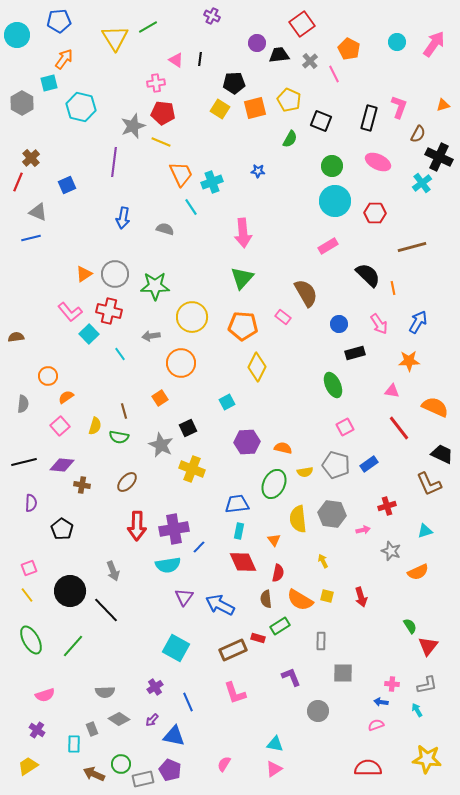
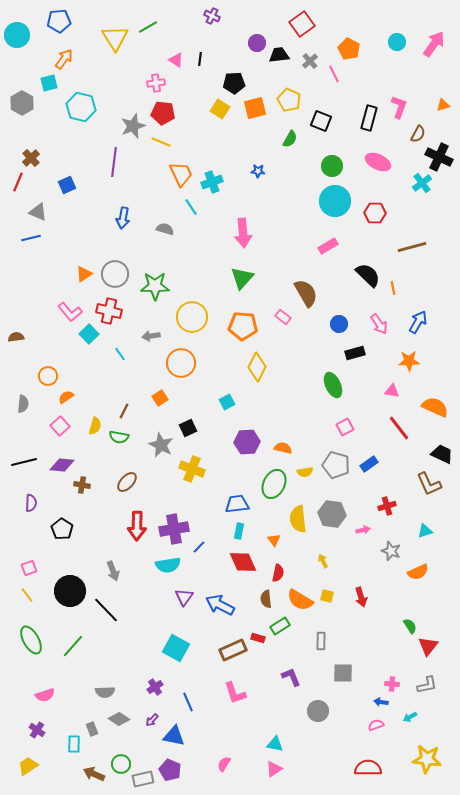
brown line at (124, 411): rotated 42 degrees clockwise
cyan arrow at (417, 710): moved 7 px left, 7 px down; rotated 88 degrees counterclockwise
